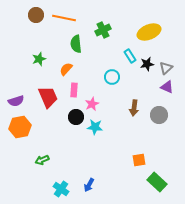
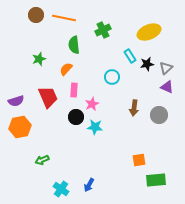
green semicircle: moved 2 px left, 1 px down
green rectangle: moved 1 px left, 2 px up; rotated 48 degrees counterclockwise
